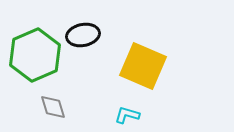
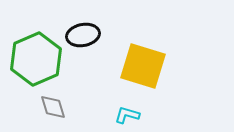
green hexagon: moved 1 px right, 4 px down
yellow square: rotated 6 degrees counterclockwise
